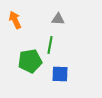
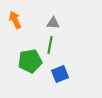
gray triangle: moved 5 px left, 4 px down
blue square: rotated 24 degrees counterclockwise
